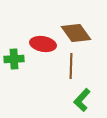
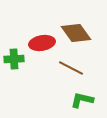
red ellipse: moved 1 px left, 1 px up; rotated 20 degrees counterclockwise
brown line: moved 2 px down; rotated 65 degrees counterclockwise
green L-shape: rotated 60 degrees clockwise
